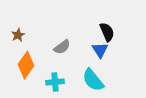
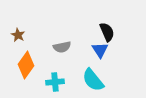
brown star: rotated 16 degrees counterclockwise
gray semicircle: rotated 24 degrees clockwise
